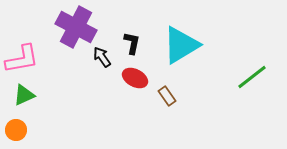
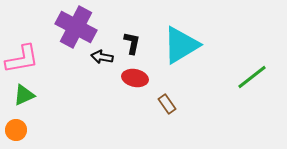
black arrow: rotated 45 degrees counterclockwise
red ellipse: rotated 15 degrees counterclockwise
brown rectangle: moved 8 px down
